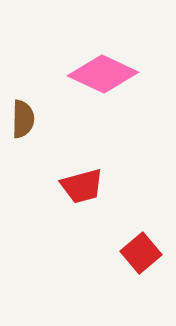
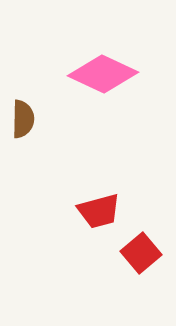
red trapezoid: moved 17 px right, 25 px down
